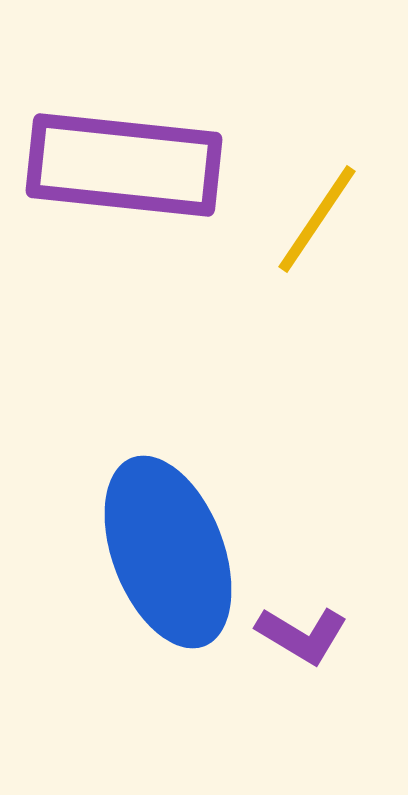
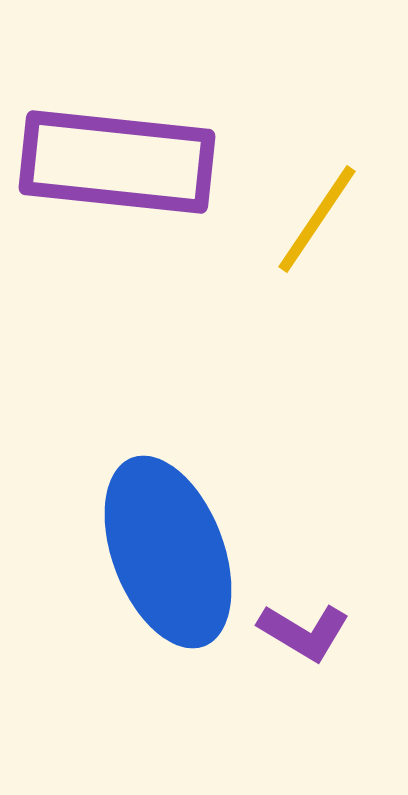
purple rectangle: moved 7 px left, 3 px up
purple L-shape: moved 2 px right, 3 px up
